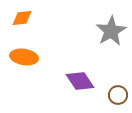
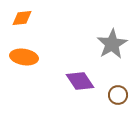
gray star: moved 1 px right, 13 px down
